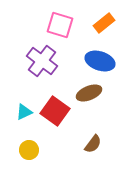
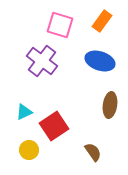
orange rectangle: moved 2 px left, 2 px up; rotated 15 degrees counterclockwise
brown ellipse: moved 21 px right, 12 px down; rotated 60 degrees counterclockwise
red square: moved 1 px left, 15 px down; rotated 20 degrees clockwise
brown semicircle: moved 8 px down; rotated 72 degrees counterclockwise
